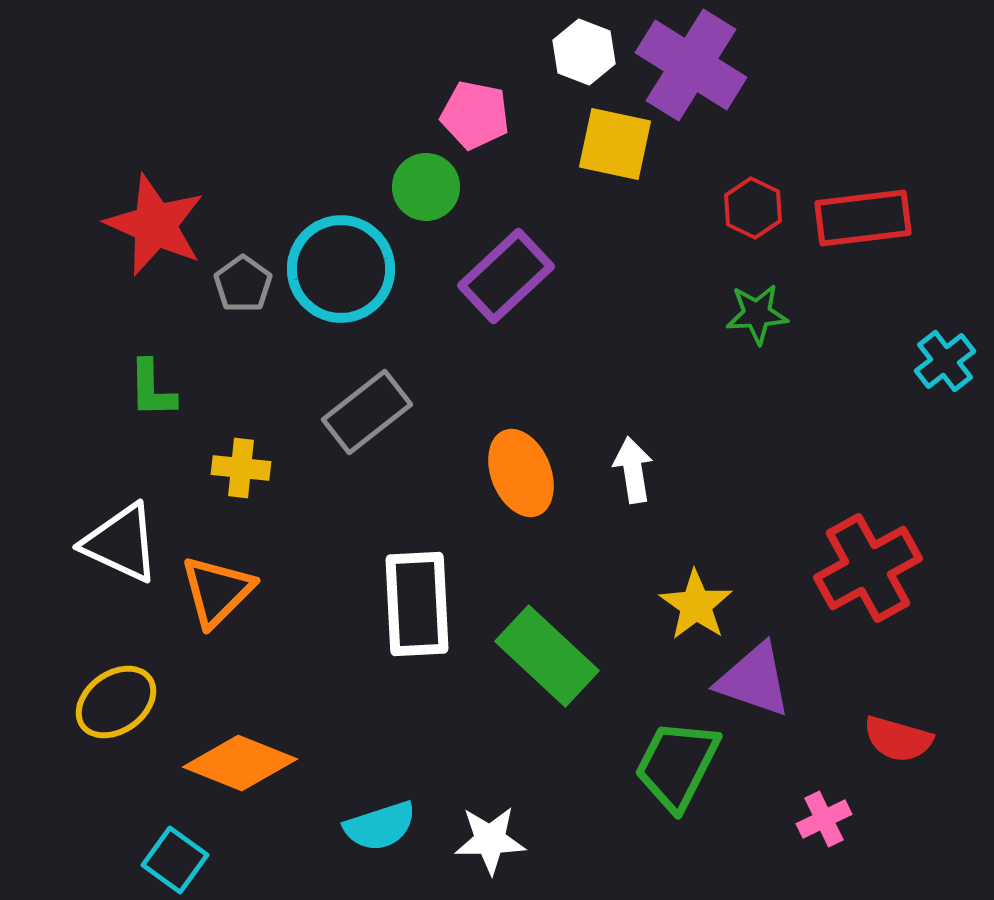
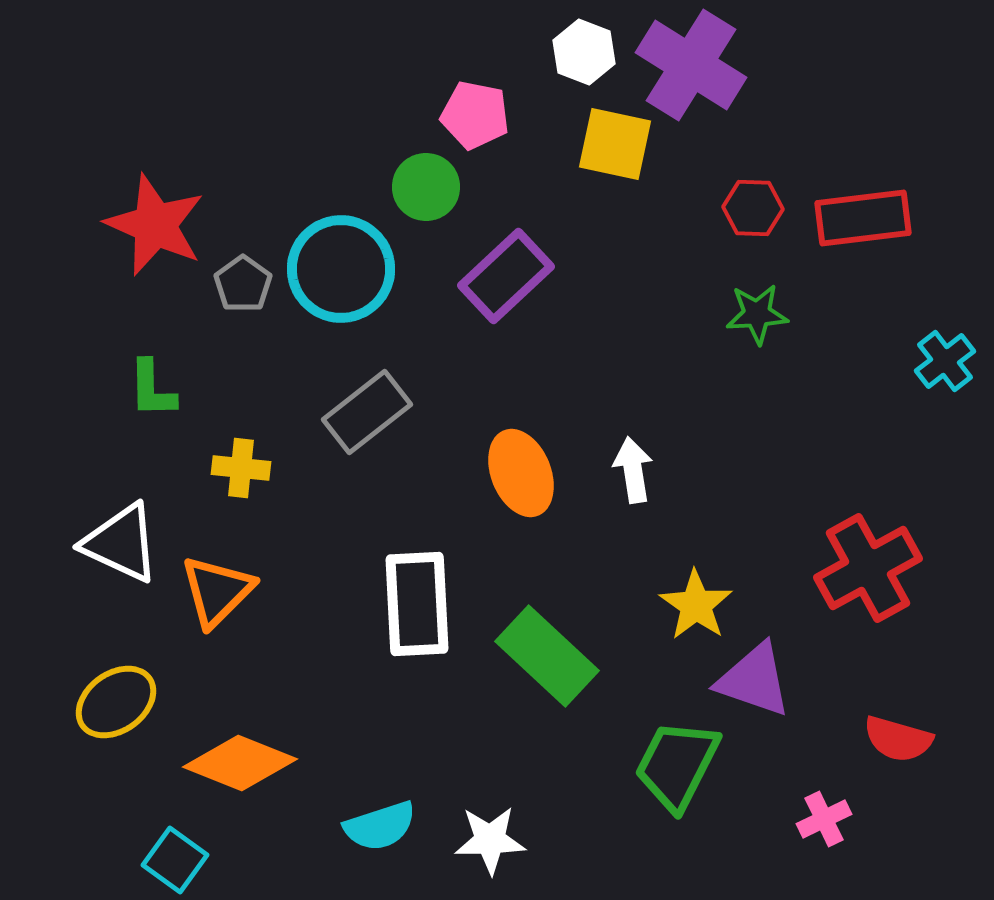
red hexagon: rotated 24 degrees counterclockwise
